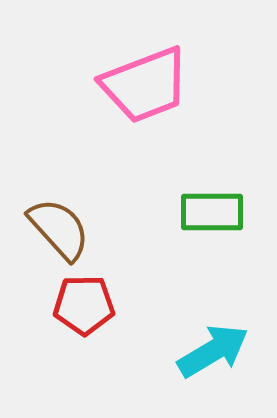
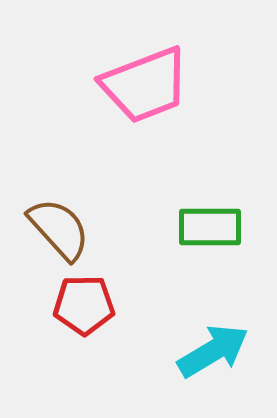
green rectangle: moved 2 px left, 15 px down
